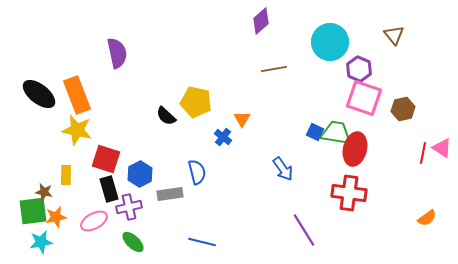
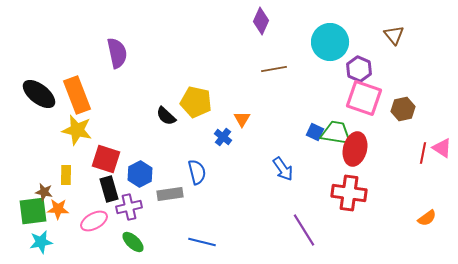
purple diamond: rotated 24 degrees counterclockwise
orange star: moved 2 px right, 8 px up; rotated 15 degrees clockwise
